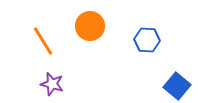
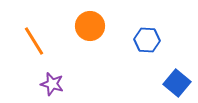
orange line: moved 9 px left
blue square: moved 3 px up
